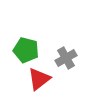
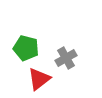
green pentagon: moved 2 px up
